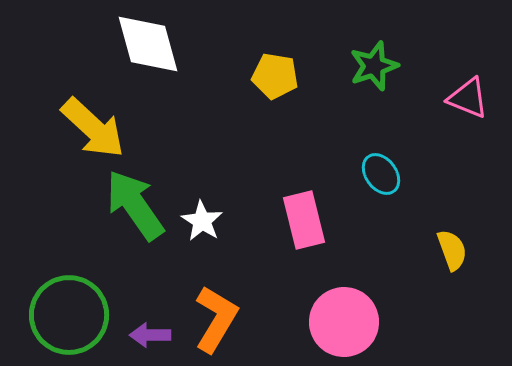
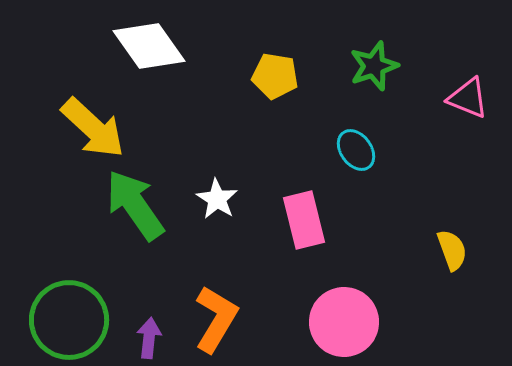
white diamond: moved 1 px right, 2 px down; rotated 20 degrees counterclockwise
cyan ellipse: moved 25 px left, 24 px up
white star: moved 15 px right, 22 px up
green circle: moved 5 px down
purple arrow: moved 1 px left, 3 px down; rotated 96 degrees clockwise
